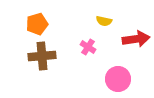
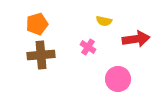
brown cross: moved 1 px left, 1 px up
